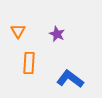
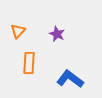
orange triangle: rotated 14 degrees clockwise
